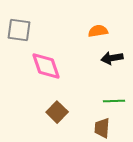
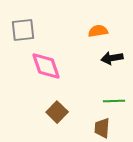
gray square: moved 4 px right; rotated 15 degrees counterclockwise
